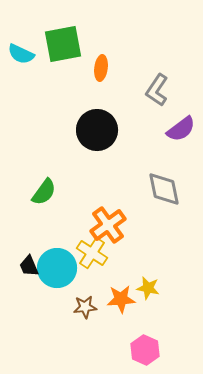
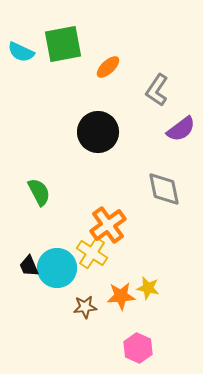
cyan semicircle: moved 2 px up
orange ellipse: moved 7 px right, 1 px up; rotated 40 degrees clockwise
black circle: moved 1 px right, 2 px down
green semicircle: moved 5 px left; rotated 64 degrees counterclockwise
orange star: moved 3 px up
pink hexagon: moved 7 px left, 2 px up
